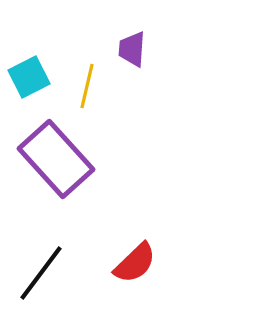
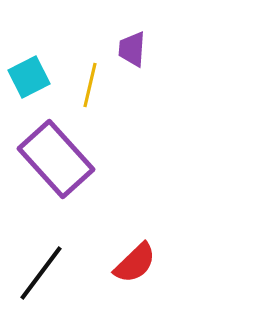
yellow line: moved 3 px right, 1 px up
